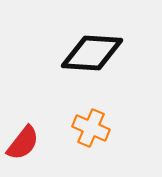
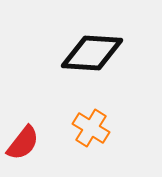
orange cross: rotated 9 degrees clockwise
